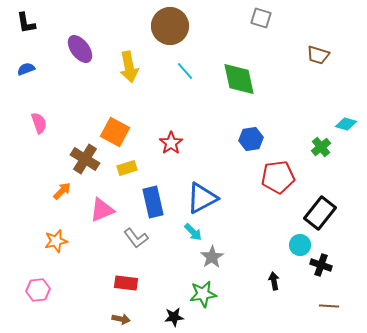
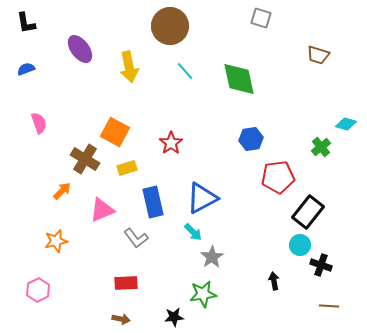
black rectangle: moved 12 px left, 1 px up
red rectangle: rotated 10 degrees counterclockwise
pink hexagon: rotated 20 degrees counterclockwise
